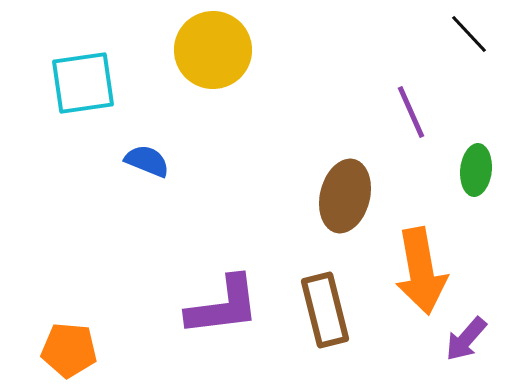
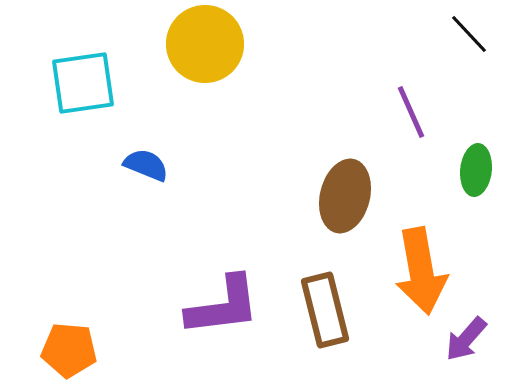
yellow circle: moved 8 px left, 6 px up
blue semicircle: moved 1 px left, 4 px down
